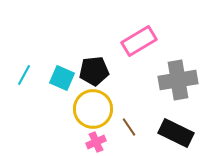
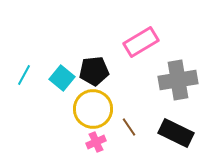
pink rectangle: moved 2 px right, 1 px down
cyan square: rotated 15 degrees clockwise
